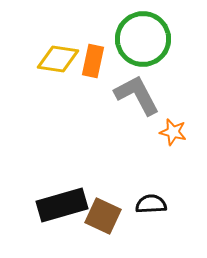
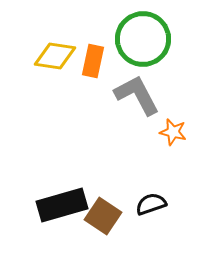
yellow diamond: moved 3 px left, 3 px up
black semicircle: rotated 16 degrees counterclockwise
brown square: rotated 9 degrees clockwise
